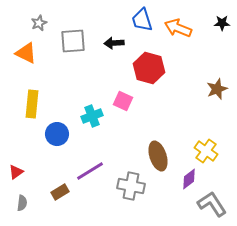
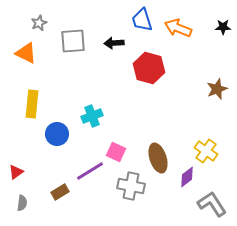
black star: moved 1 px right, 4 px down
pink square: moved 7 px left, 51 px down
brown ellipse: moved 2 px down
purple diamond: moved 2 px left, 2 px up
